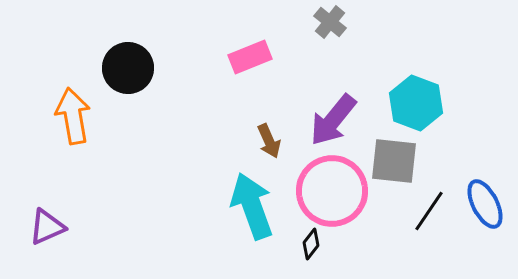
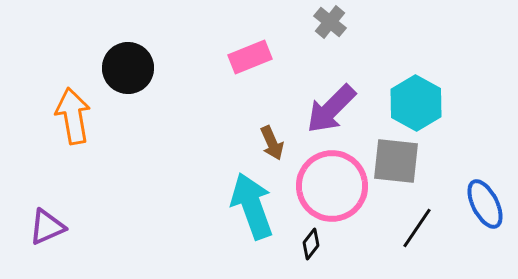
cyan hexagon: rotated 8 degrees clockwise
purple arrow: moved 2 px left, 11 px up; rotated 6 degrees clockwise
brown arrow: moved 3 px right, 2 px down
gray square: moved 2 px right
pink circle: moved 5 px up
black line: moved 12 px left, 17 px down
